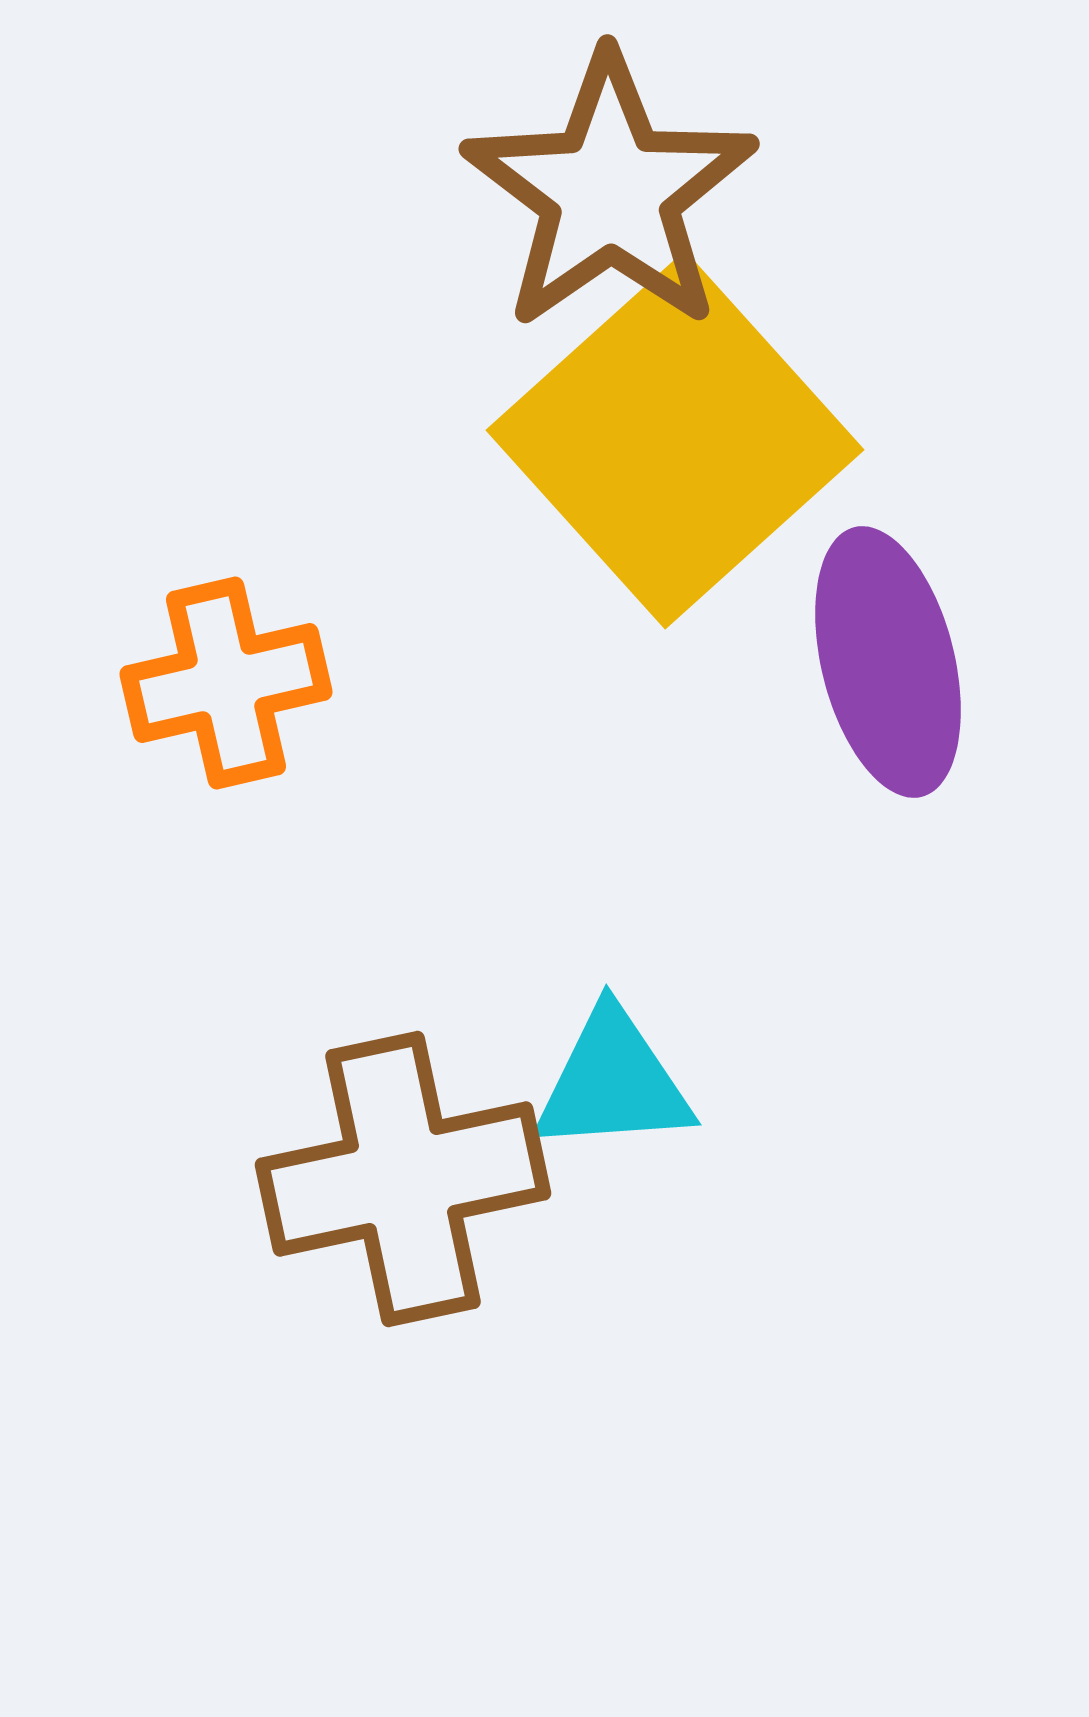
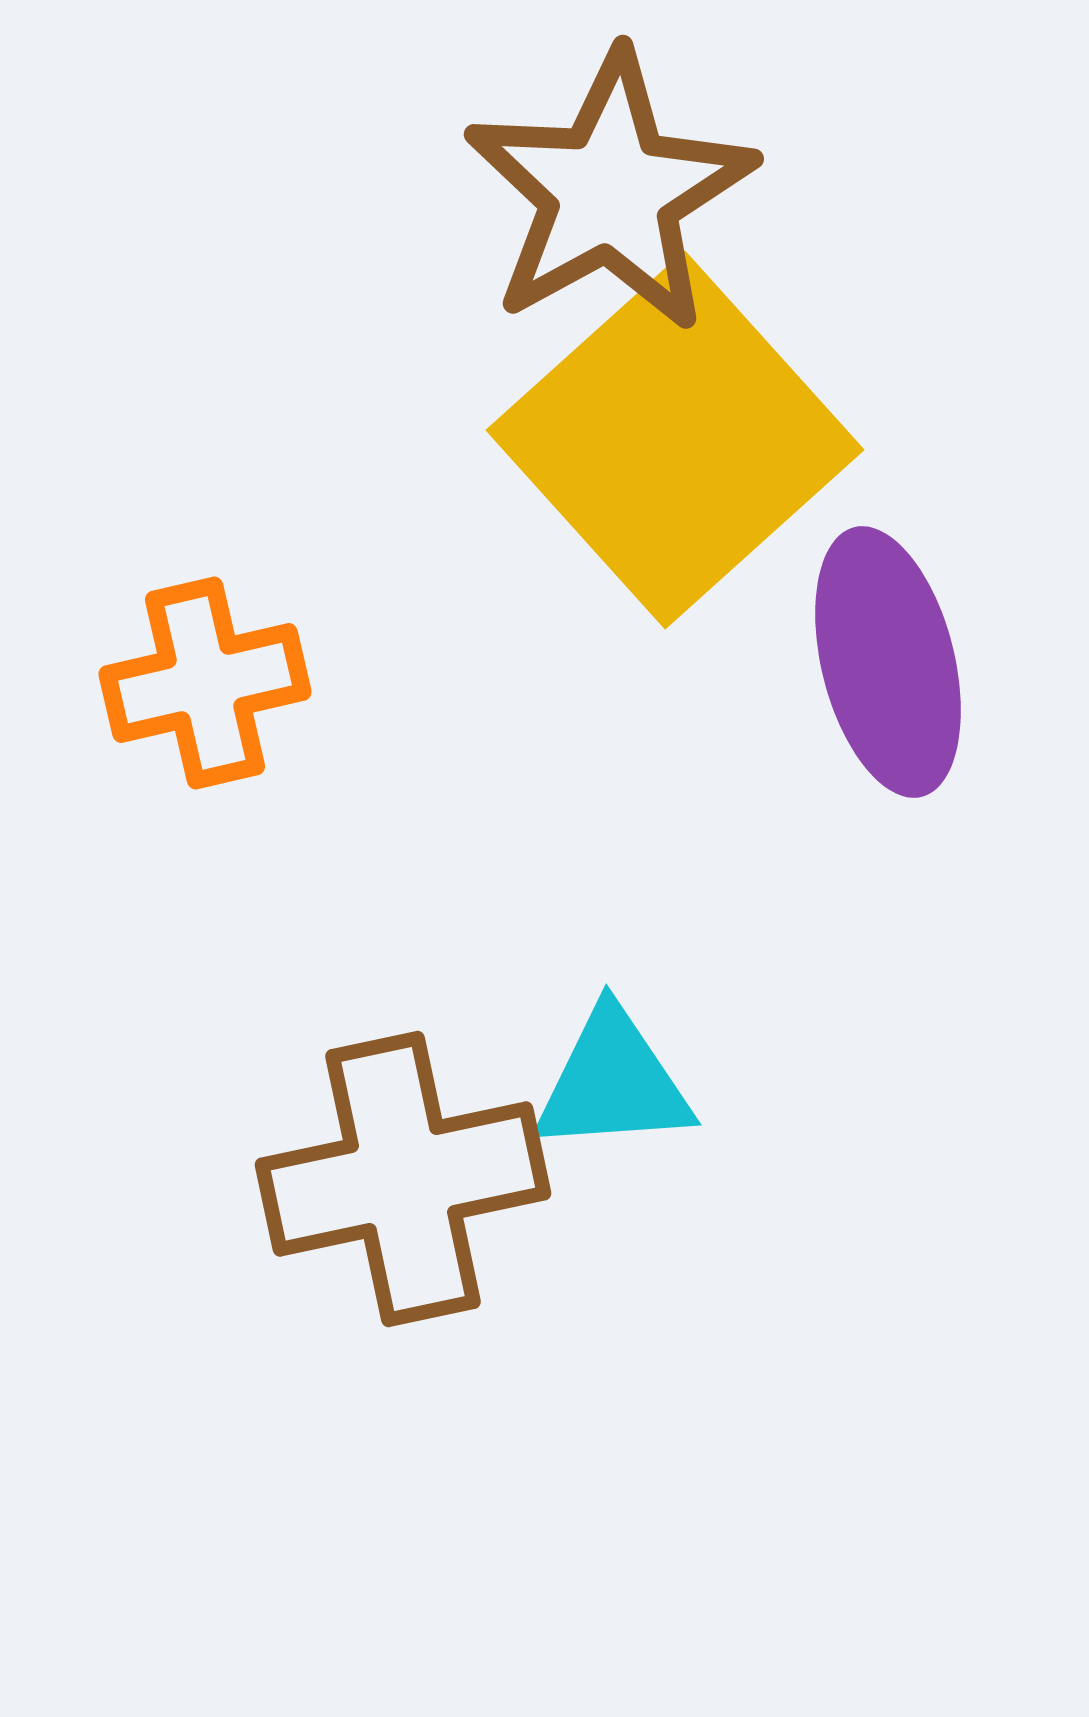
brown star: rotated 6 degrees clockwise
orange cross: moved 21 px left
